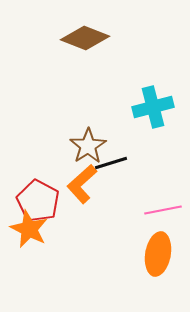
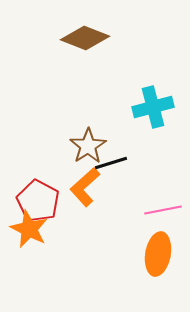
orange L-shape: moved 3 px right, 3 px down
